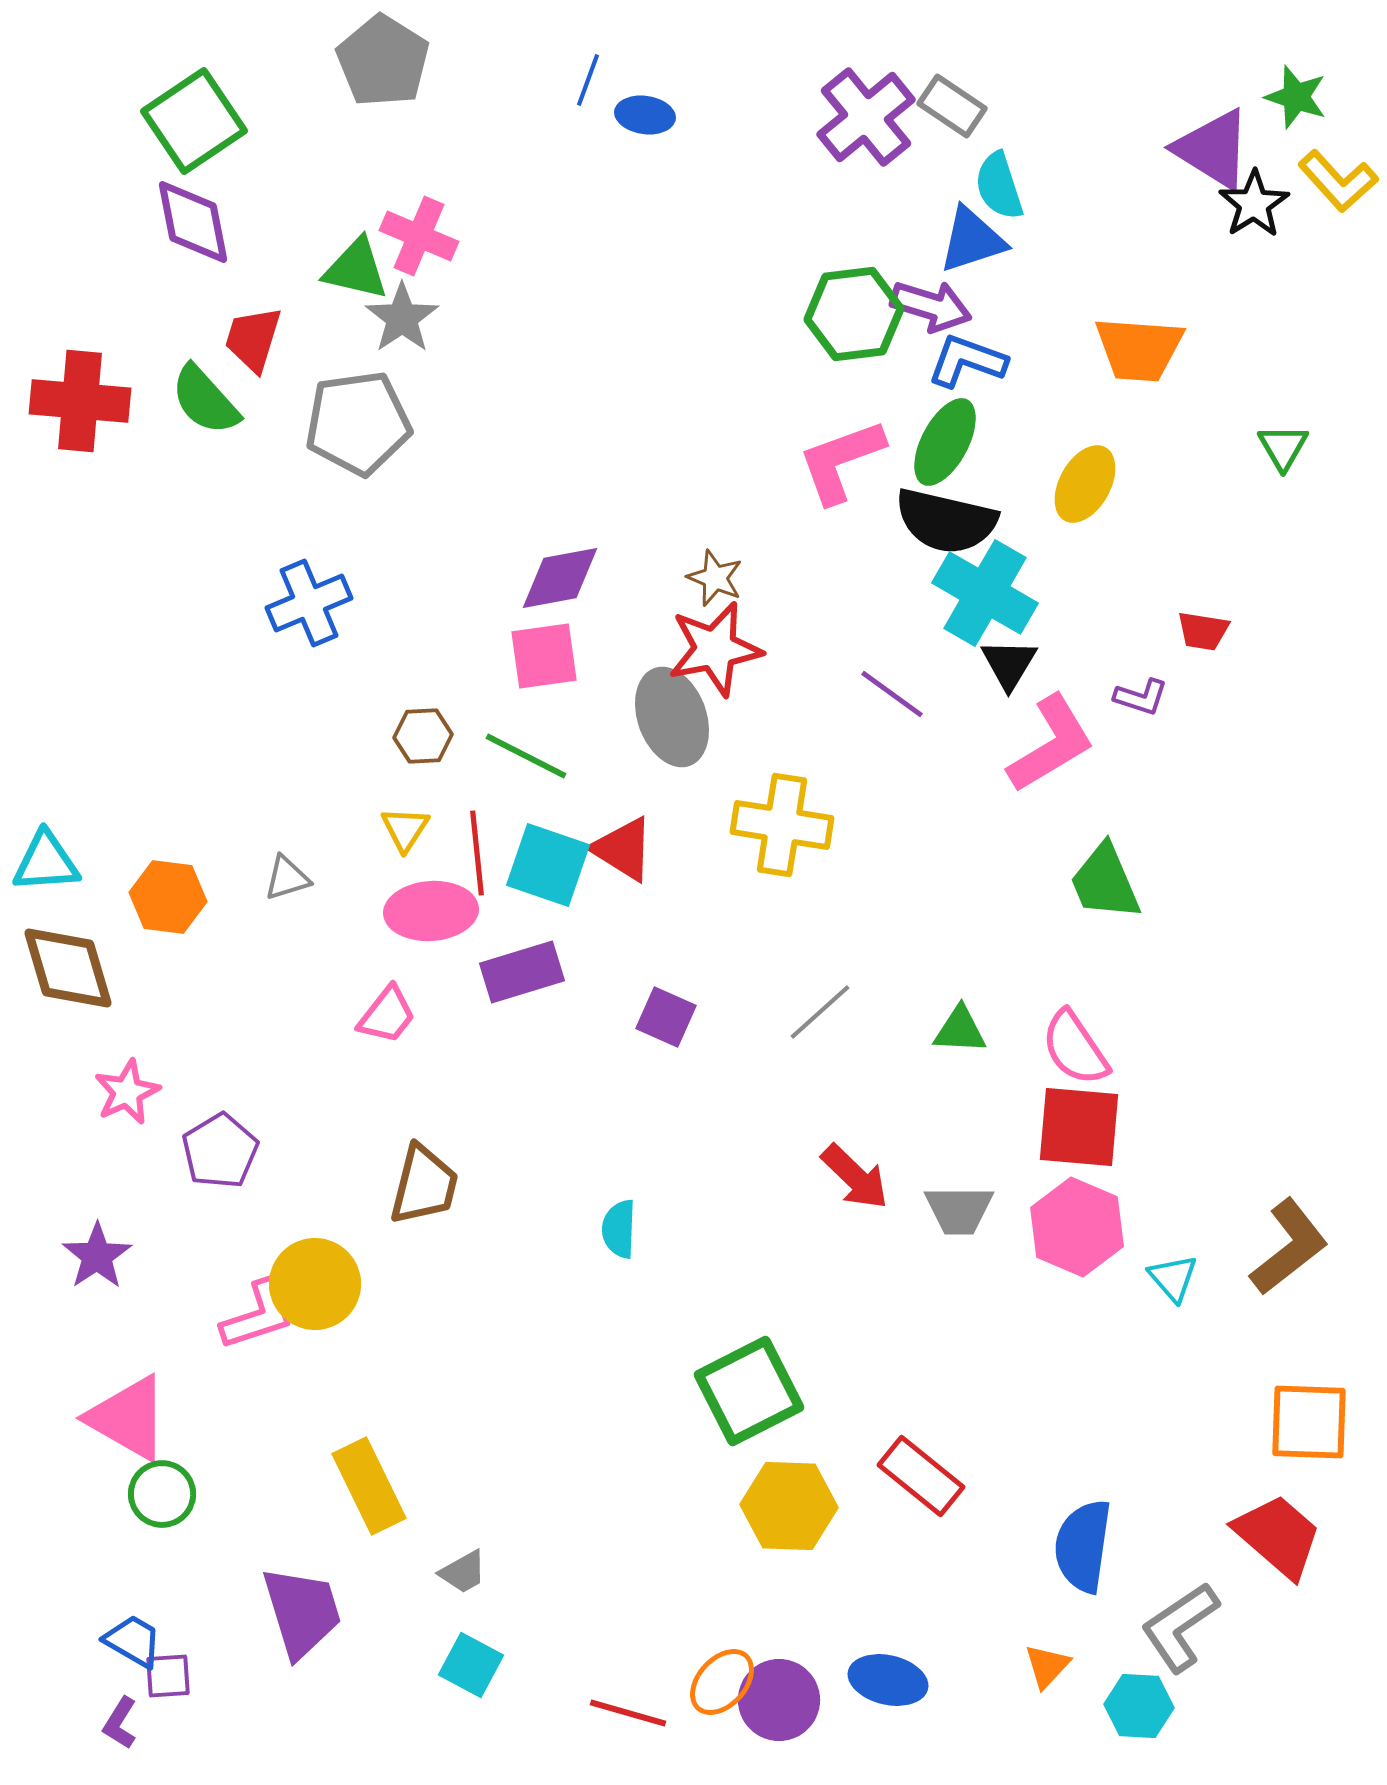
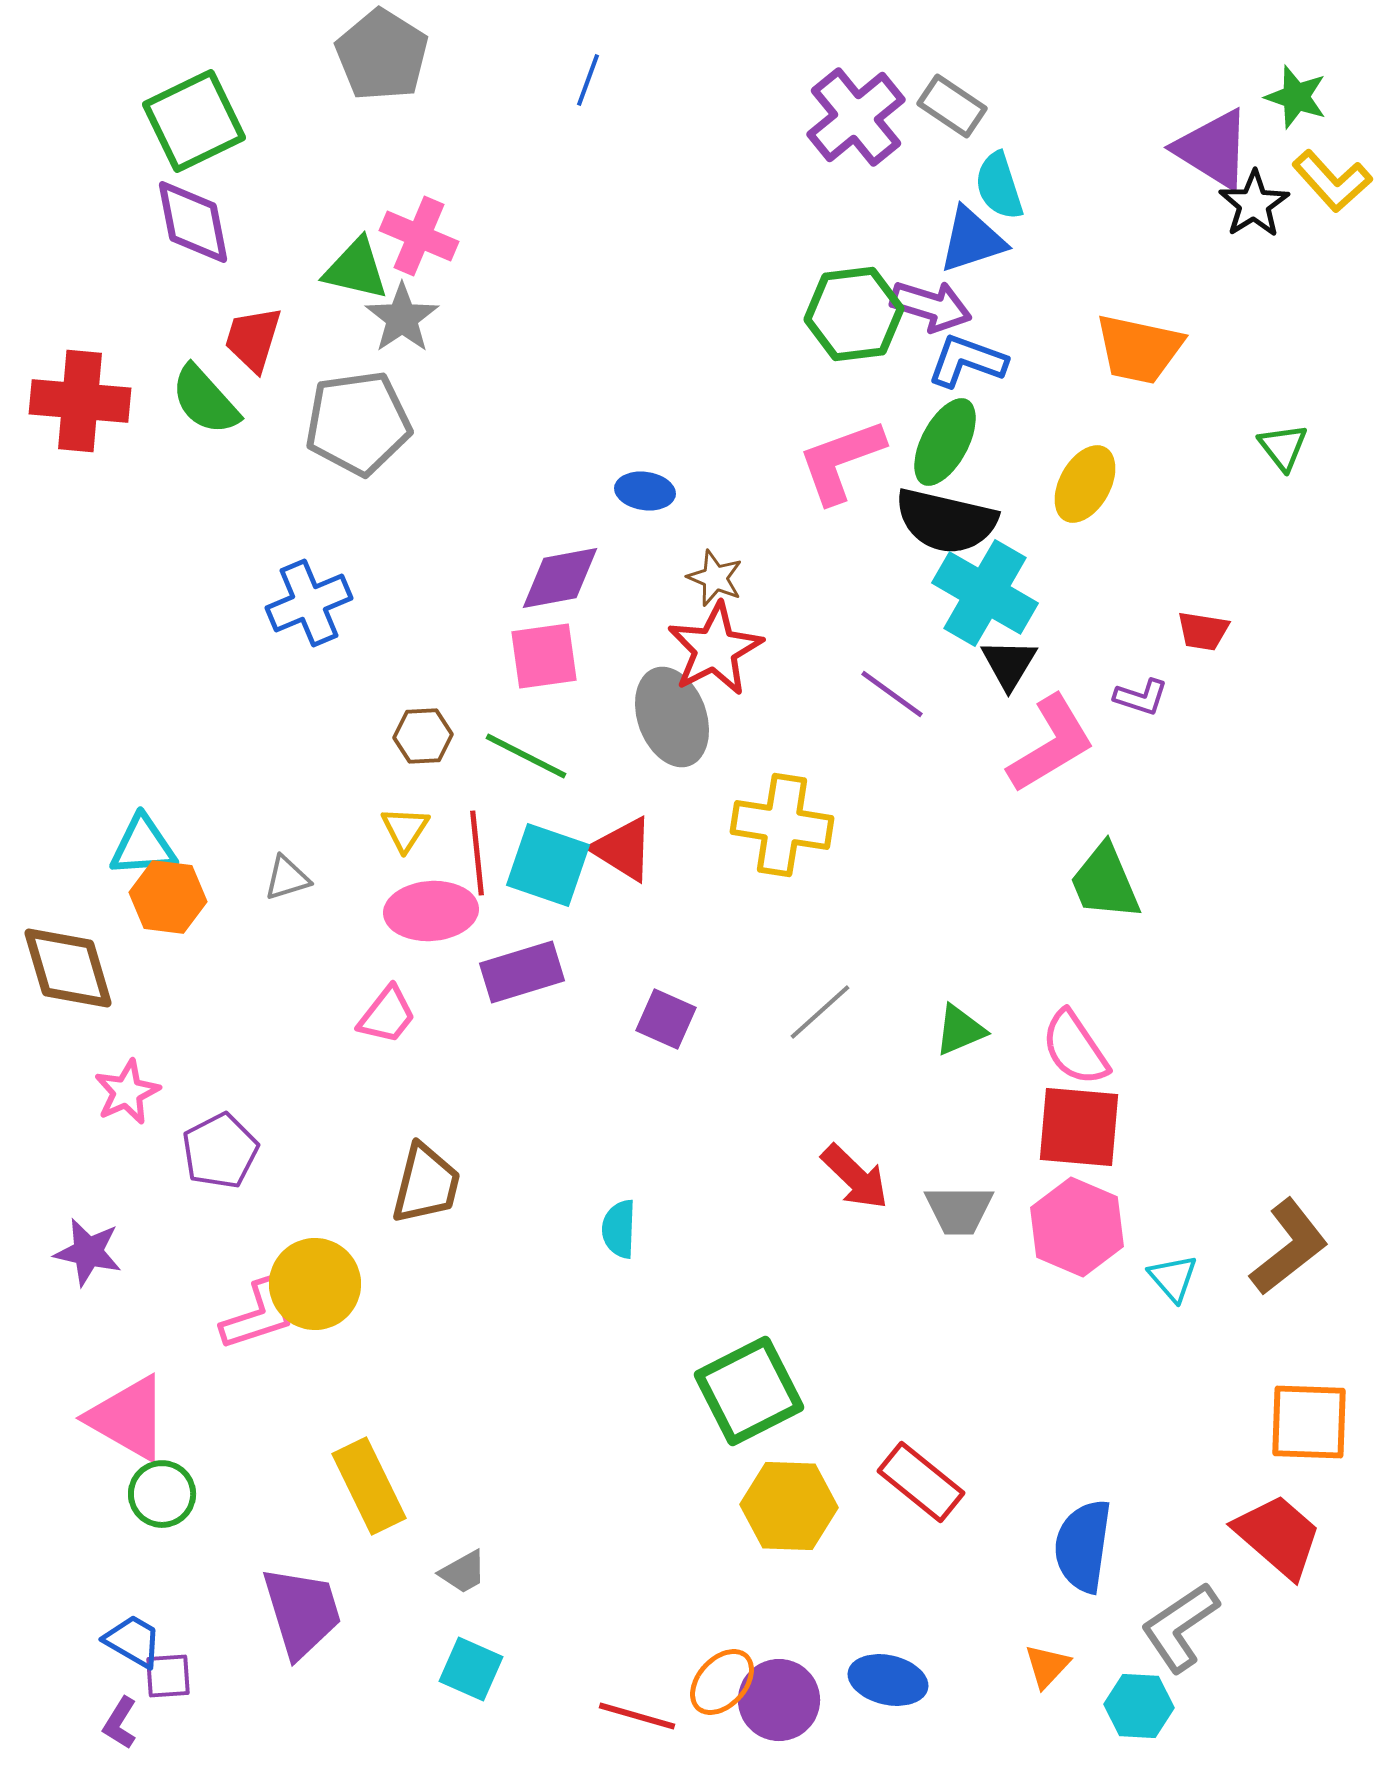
gray pentagon at (383, 61): moved 1 px left, 6 px up
blue ellipse at (645, 115): moved 376 px down
purple cross at (866, 117): moved 10 px left
green square at (194, 121): rotated 8 degrees clockwise
yellow L-shape at (1338, 181): moved 6 px left
orange trapezoid at (1139, 349): rotated 8 degrees clockwise
green triangle at (1283, 447): rotated 8 degrees counterclockwise
red star at (715, 649): rotated 16 degrees counterclockwise
cyan triangle at (46, 862): moved 97 px right, 16 px up
purple square at (666, 1017): moved 2 px down
green triangle at (960, 1030): rotated 26 degrees counterclockwise
purple pentagon at (220, 1151): rotated 4 degrees clockwise
brown trapezoid at (424, 1185): moved 2 px right, 1 px up
purple star at (97, 1256): moved 9 px left, 4 px up; rotated 26 degrees counterclockwise
red rectangle at (921, 1476): moved 6 px down
cyan square at (471, 1665): moved 4 px down; rotated 4 degrees counterclockwise
red line at (628, 1713): moved 9 px right, 3 px down
